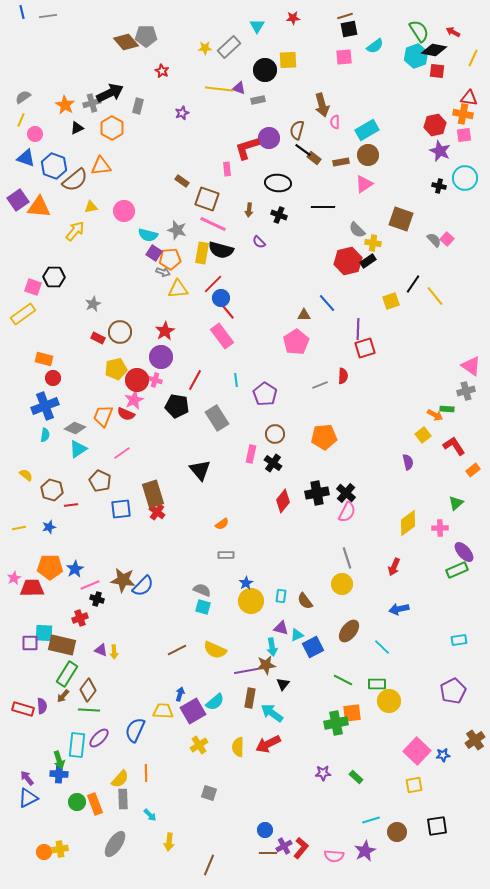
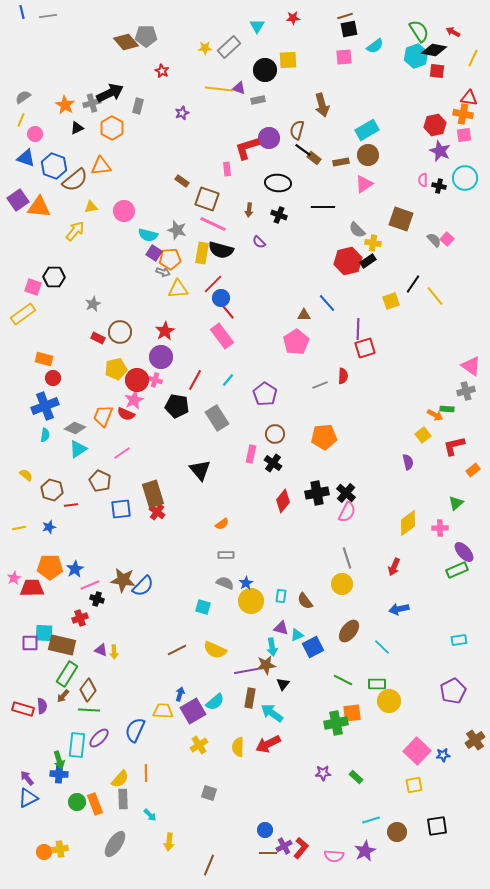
pink semicircle at (335, 122): moved 88 px right, 58 px down
cyan line at (236, 380): moved 8 px left; rotated 48 degrees clockwise
red L-shape at (454, 446): rotated 70 degrees counterclockwise
gray semicircle at (202, 590): moved 23 px right, 7 px up
